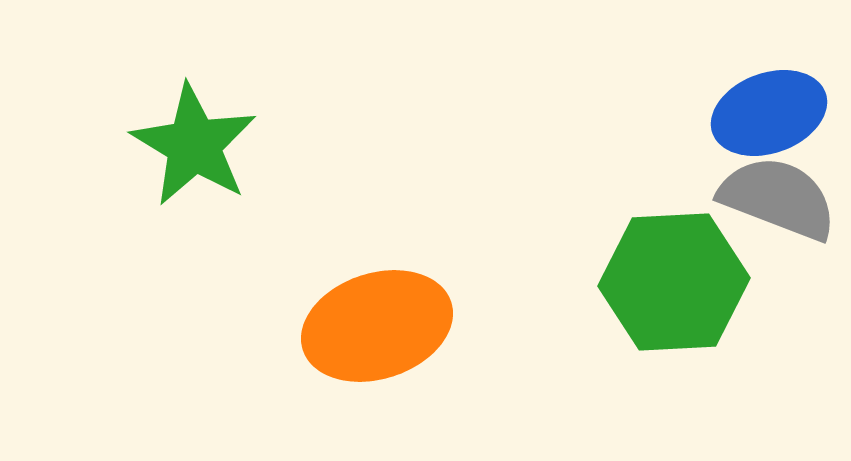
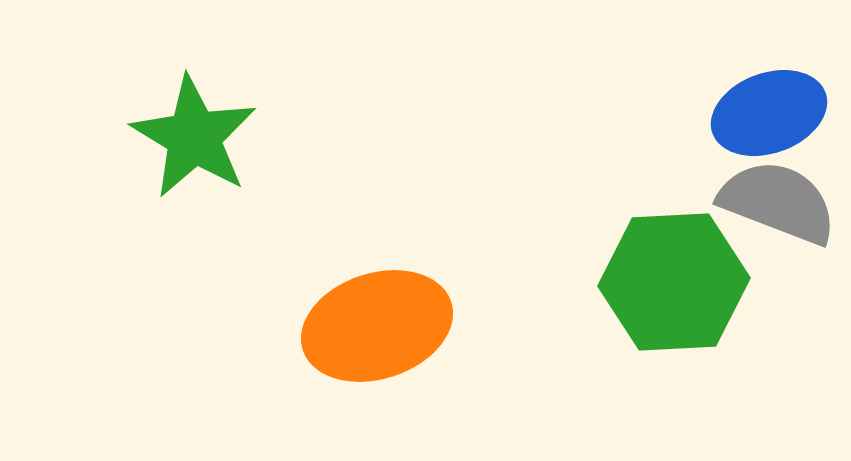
green star: moved 8 px up
gray semicircle: moved 4 px down
